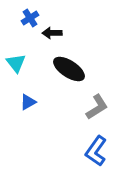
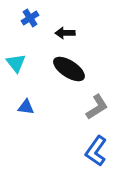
black arrow: moved 13 px right
blue triangle: moved 2 px left, 5 px down; rotated 36 degrees clockwise
